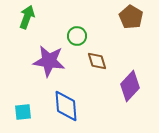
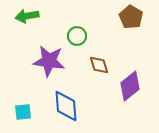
green arrow: moved 1 px up; rotated 120 degrees counterclockwise
brown diamond: moved 2 px right, 4 px down
purple diamond: rotated 8 degrees clockwise
